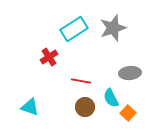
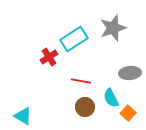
cyan rectangle: moved 10 px down
cyan triangle: moved 7 px left, 9 px down; rotated 12 degrees clockwise
